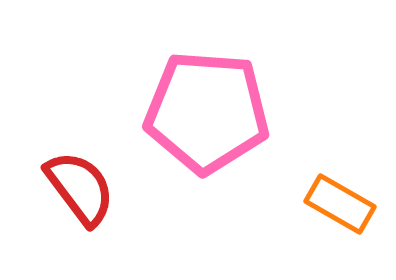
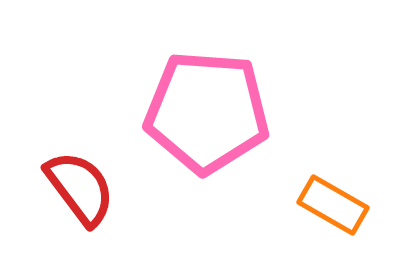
orange rectangle: moved 7 px left, 1 px down
